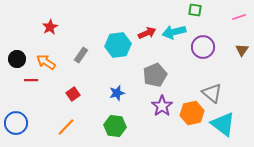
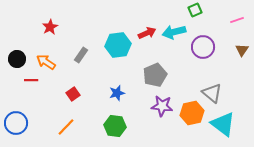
green square: rotated 32 degrees counterclockwise
pink line: moved 2 px left, 3 px down
purple star: rotated 30 degrees counterclockwise
